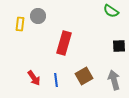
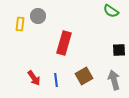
black square: moved 4 px down
